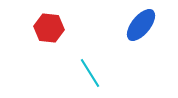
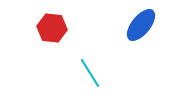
red hexagon: moved 3 px right
